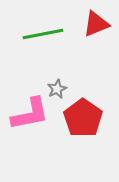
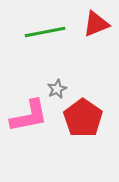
green line: moved 2 px right, 2 px up
pink L-shape: moved 1 px left, 2 px down
